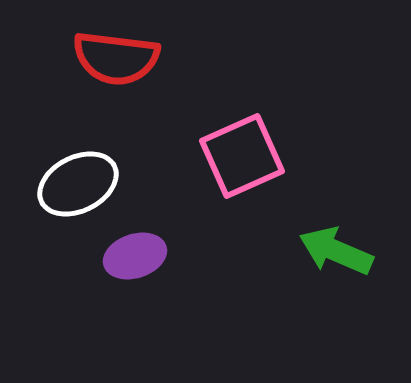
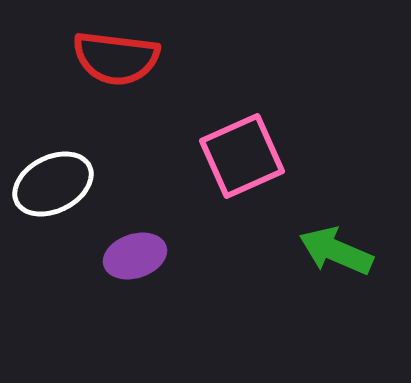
white ellipse: moved 25 px left
